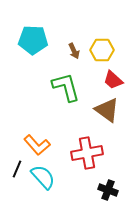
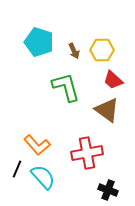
cyan pentagon: moved 6 px right, 2 px down; rotated 16 degrees clockwise
